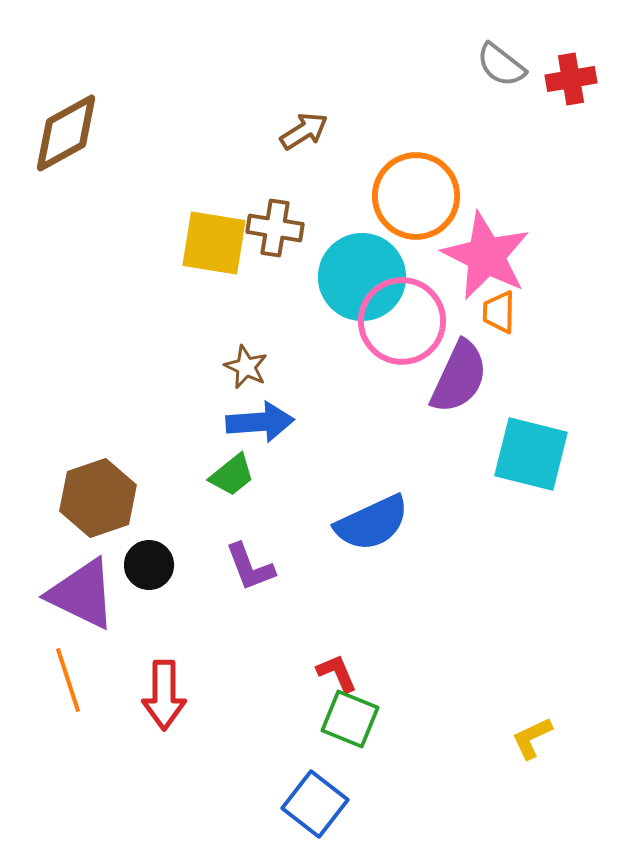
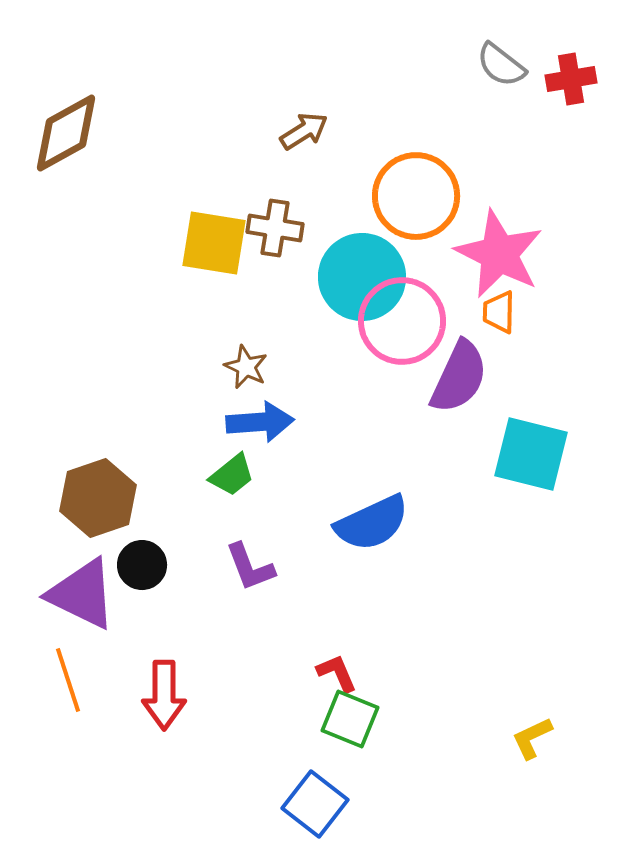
pink star: moved 13 px right, 2 px up
black circle: moved 7 px left
